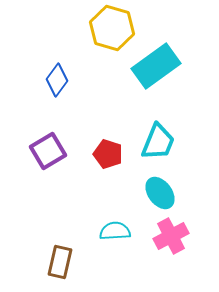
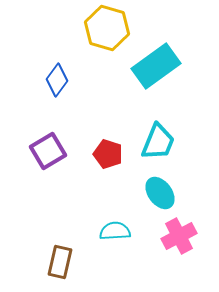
yellow hexagon: moved 5 px left
pink cross: moved 8 px right
